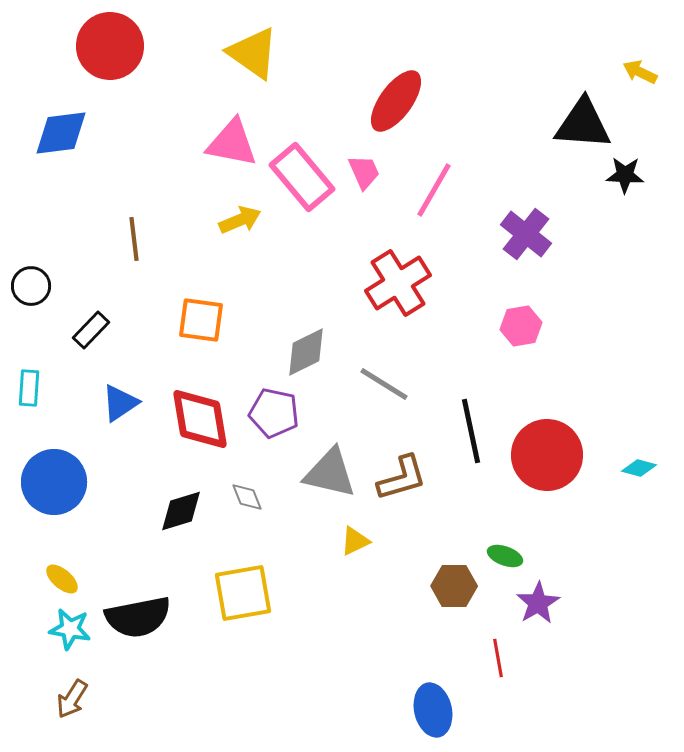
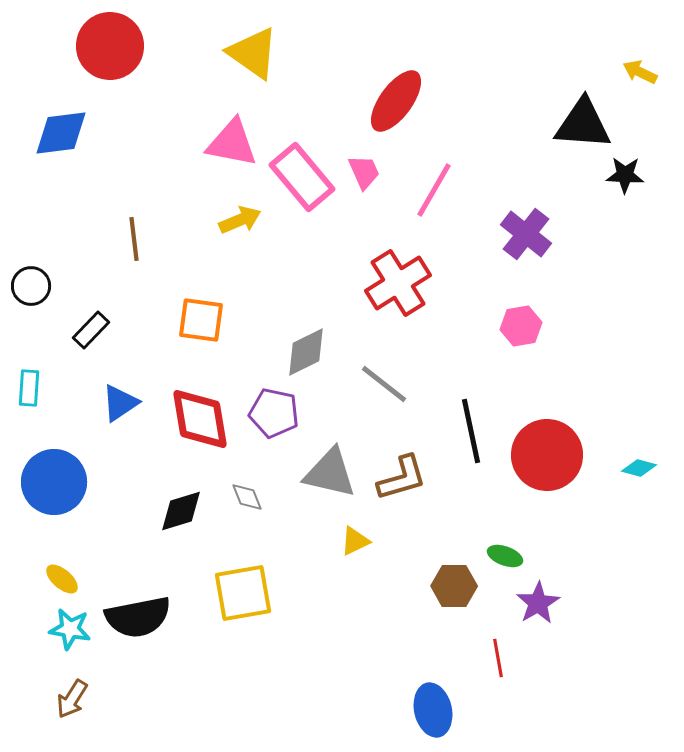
gray line at (384, 384): rotated 6 degrees clockwise
